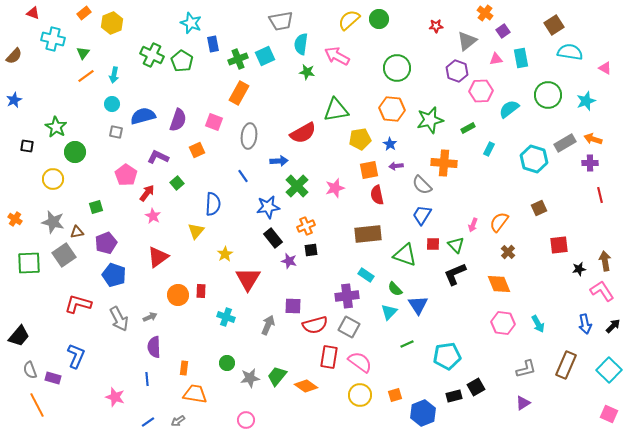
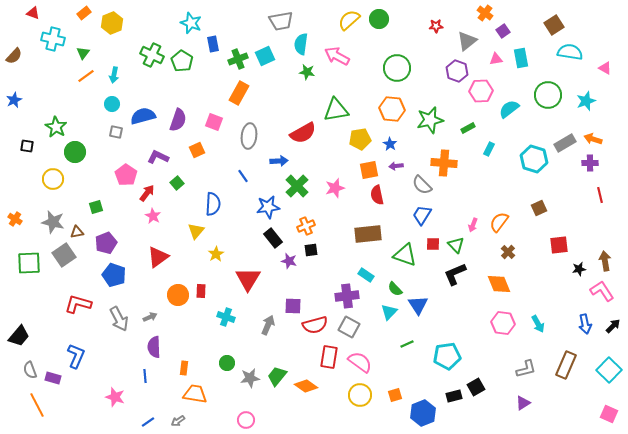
yellow star at (225, 254): moved 9 px left
blue line at (147, 379): moved 2 px left, 3 px up
